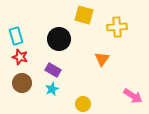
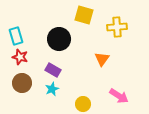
pink arrow: moved 14 px left
